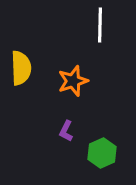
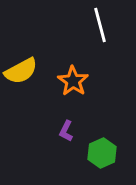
white line: rotated 16 degrees counterclockwise
yellow semicircle: moved 3 px down; rotated 64 degrees clockwise
orange star: rotated 20 degrees counterclockwise
